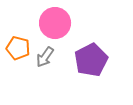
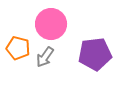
pink circle: moved 4 px left, 1 px down
purple pentagon: moved 4 px right, 6 px up; rotated 20 degrees clockwise
